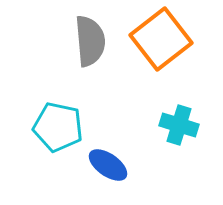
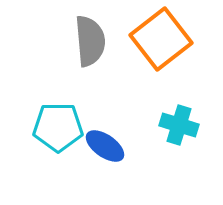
cyan pentagon: rotated 12 degrees counterclockwise
blue ellipse: moved 3 px left, 19 px up
